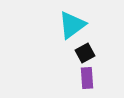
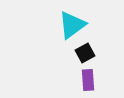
purple rectangle: moved 1 px right, 2 px down
